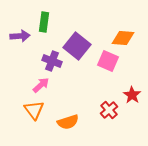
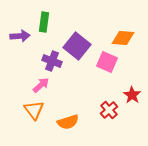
pink square: moved 1 px left, 1 px down
